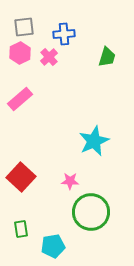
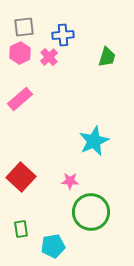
blue cross: moved 1 px left, 1 px down
